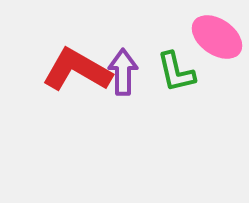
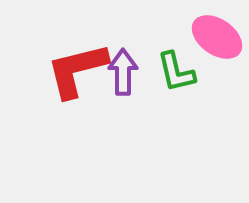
red L-shape: rotated 44 degrees counterclockwise
